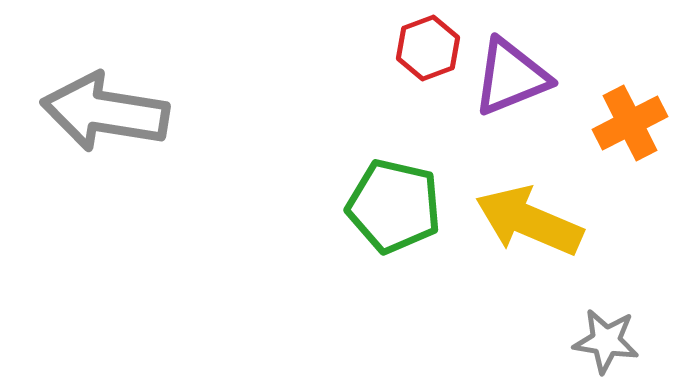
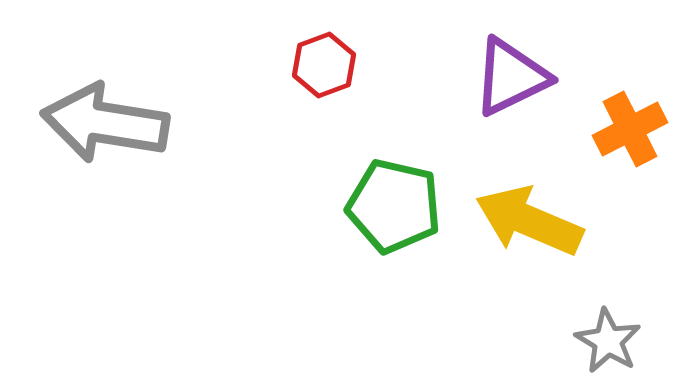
red hexagon: moved 104 px left, 17 px down
purple triangle: rotated 4 degrees counterclockwise
gray arrow: moved 11 px down
orange cross: moved 6 px down
gray star: moved 2 px right; rotated 22 degrees clockwise
